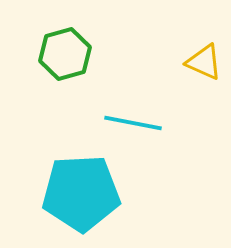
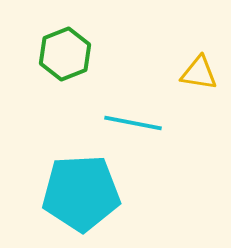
green hexagon: rotated 6 degrees counterclockwise
yellow triangle: moved 5 px left, 11 px down; rotated 15 degrees counterclockwise
